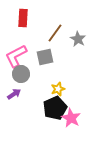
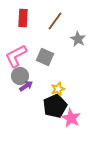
brown line: moved 12 px up
gray square: rotated 36 degrees clockwise
gray circle: moved 1 px left, 2 px down
purple arrow: moved 12 px right, 8 px up
black pentagon: moved 2 px up
